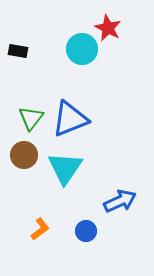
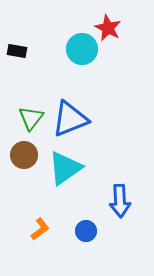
black rectangle: moved 1 px left
cyan triangle: rotated 21 degrees clockwise
blue arrow: rotated 112 degrees clockwise
